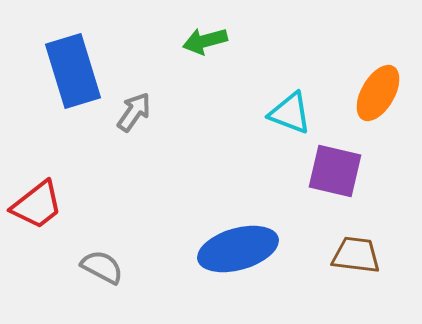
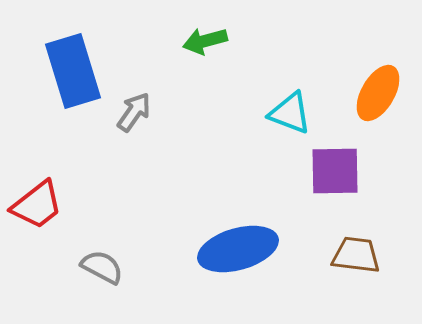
purple square: rotated 14 degrees counterclockwise
